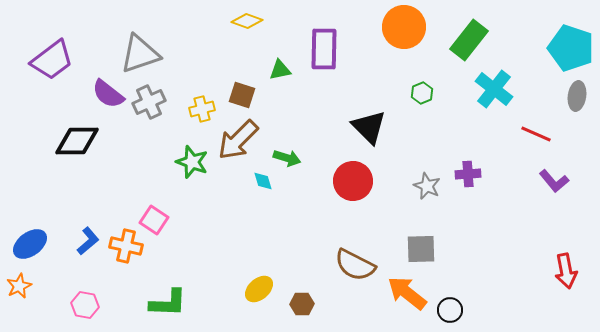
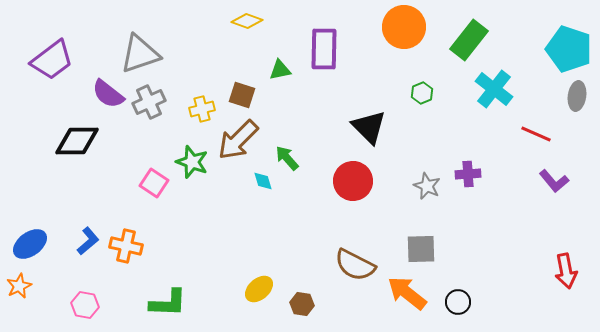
cyan pentagon: moved 2 px left, 1 px down
green arrow: rotated 148 degrees counterclockwise
pink square: moved 37 px up
brown hexagon: rotated 10 degrees clockwise
black circle: moved 8 px right, 8 px up
